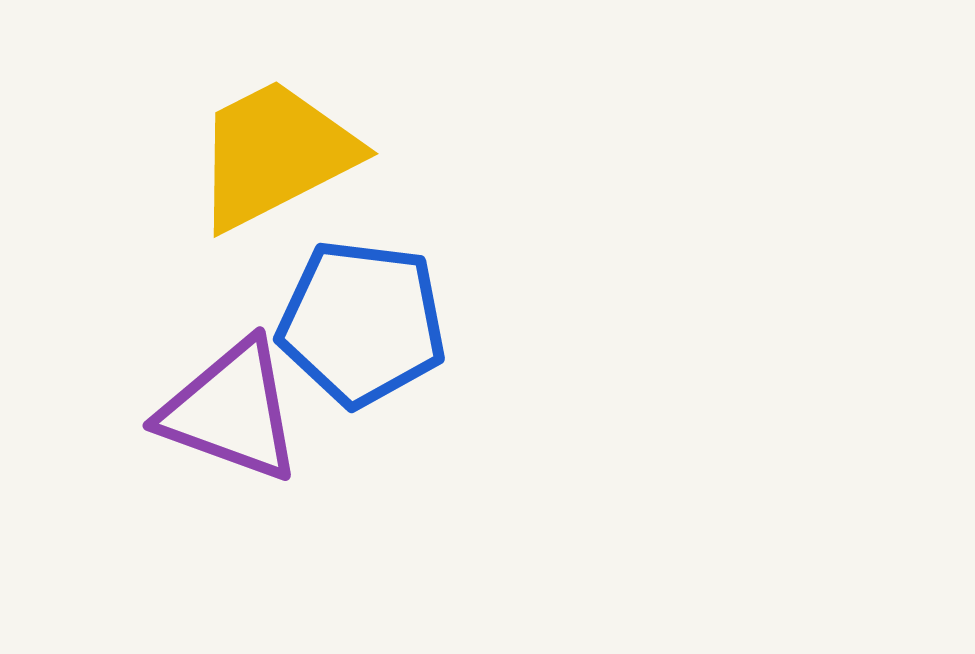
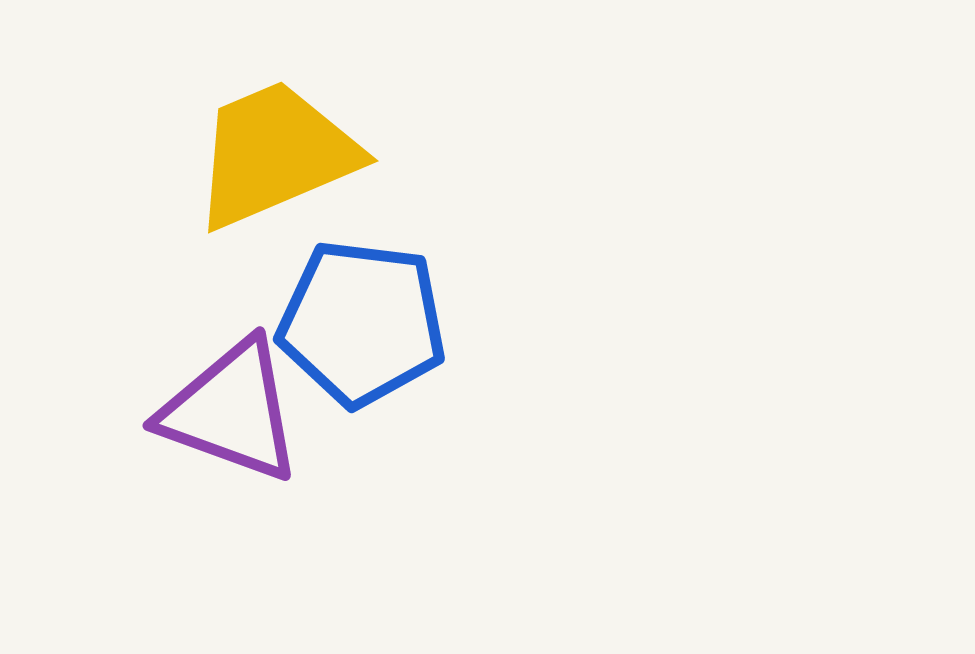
yellow trapezoid: rotated 4 degrees clockwise
